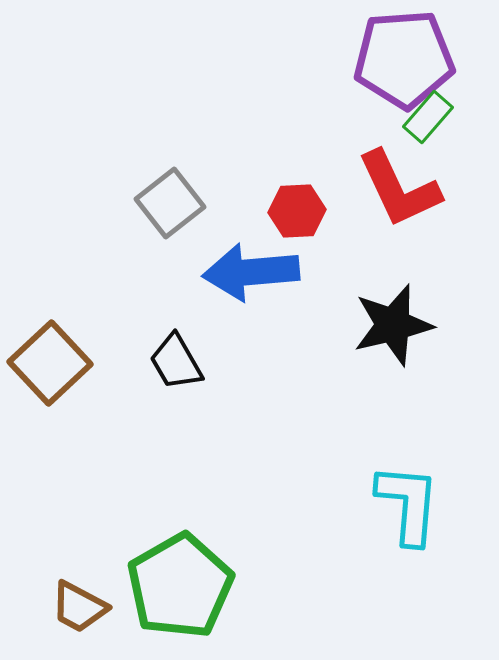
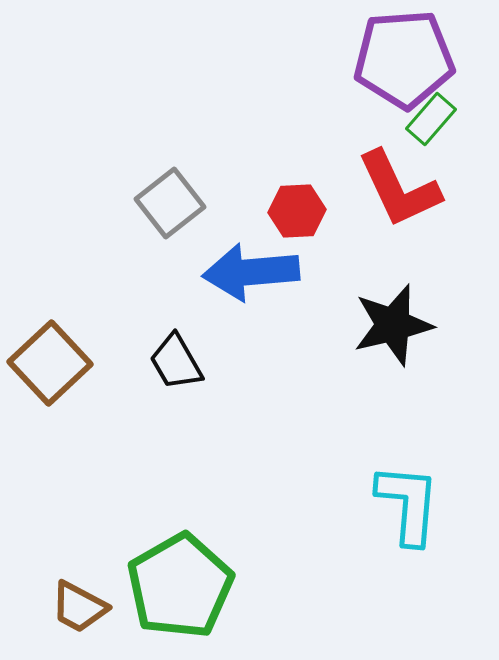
green rectangle: moved 3 px right, 2 px down
